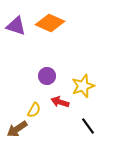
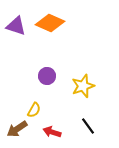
red arrow: moved 8 px left, 30 px down
